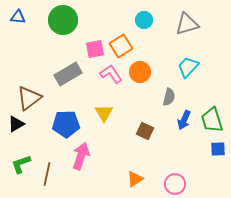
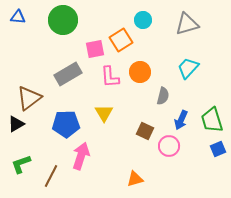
cyan circle: moved 1 px left
orange square: moved 6 px up
cyan trapezoid: moved 1 px down
pink L-shape: moved 1 px left, 3 px down; rotated 150 degrees counterclockwise
gray semicircle: moved 6 px left, 1 px up
blue arrow: moved 3 px left
blue square: rotated 21 degrees counterclockwise
brown line: moved 4 px right, 2 px down; rotated 15 degrees clockwise
orange triangle: rotated 18 degrees clockwise
pink circle: moved 6 px left, 38 px up
